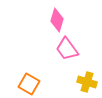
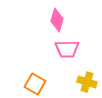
pink trapezoid: rotated 55 degrees counterclockwise
orange square: moved 6 px right
